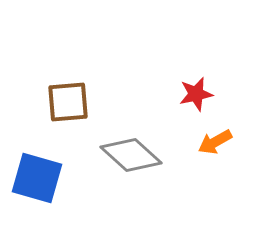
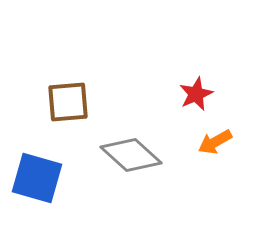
red star: rotated 12 degrees counterclockwise
